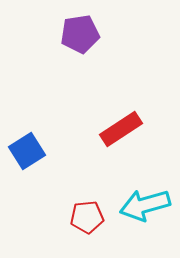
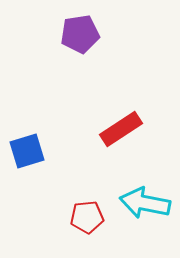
blue square: rotated 15 degrees clockwise
cyan arrow: moved 2 px up; rotated 27 degrees clockwise
